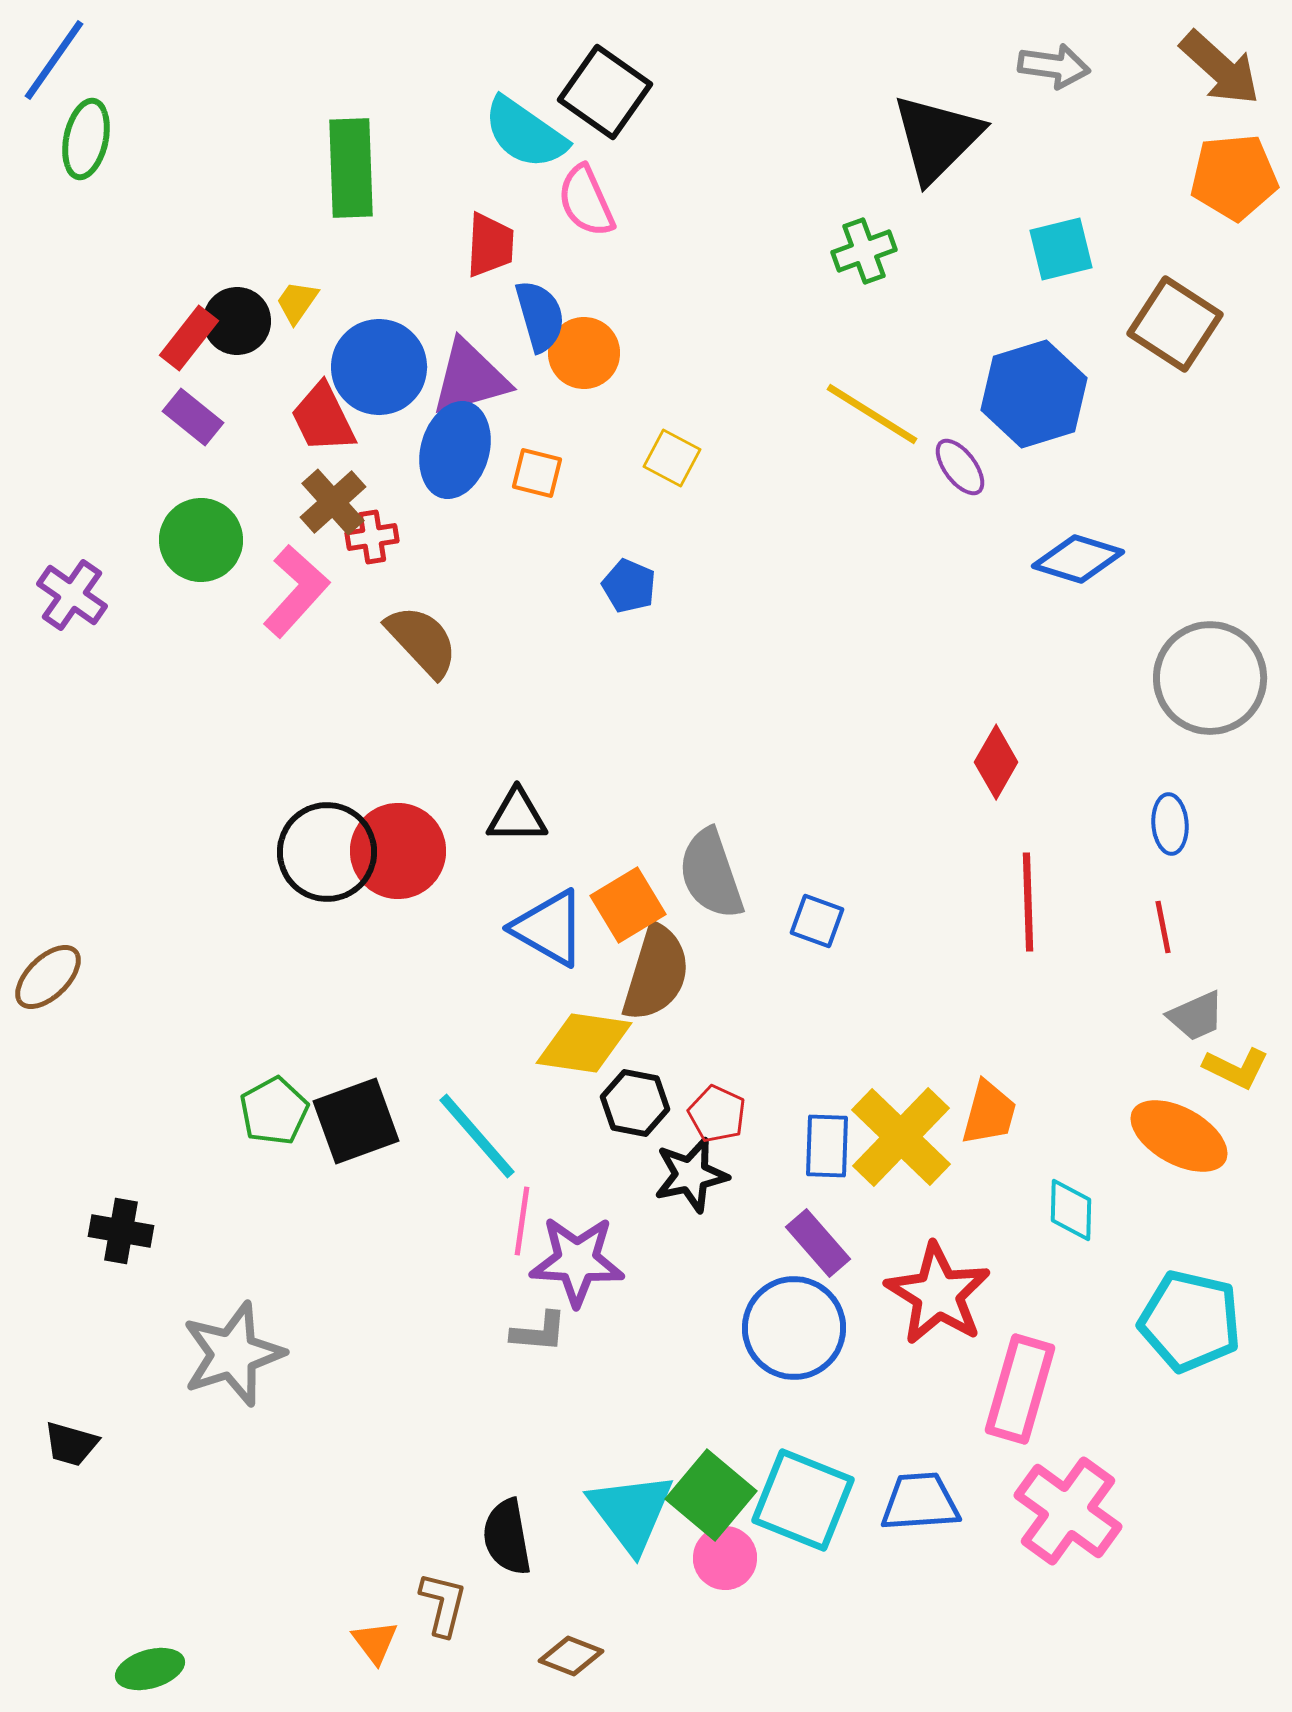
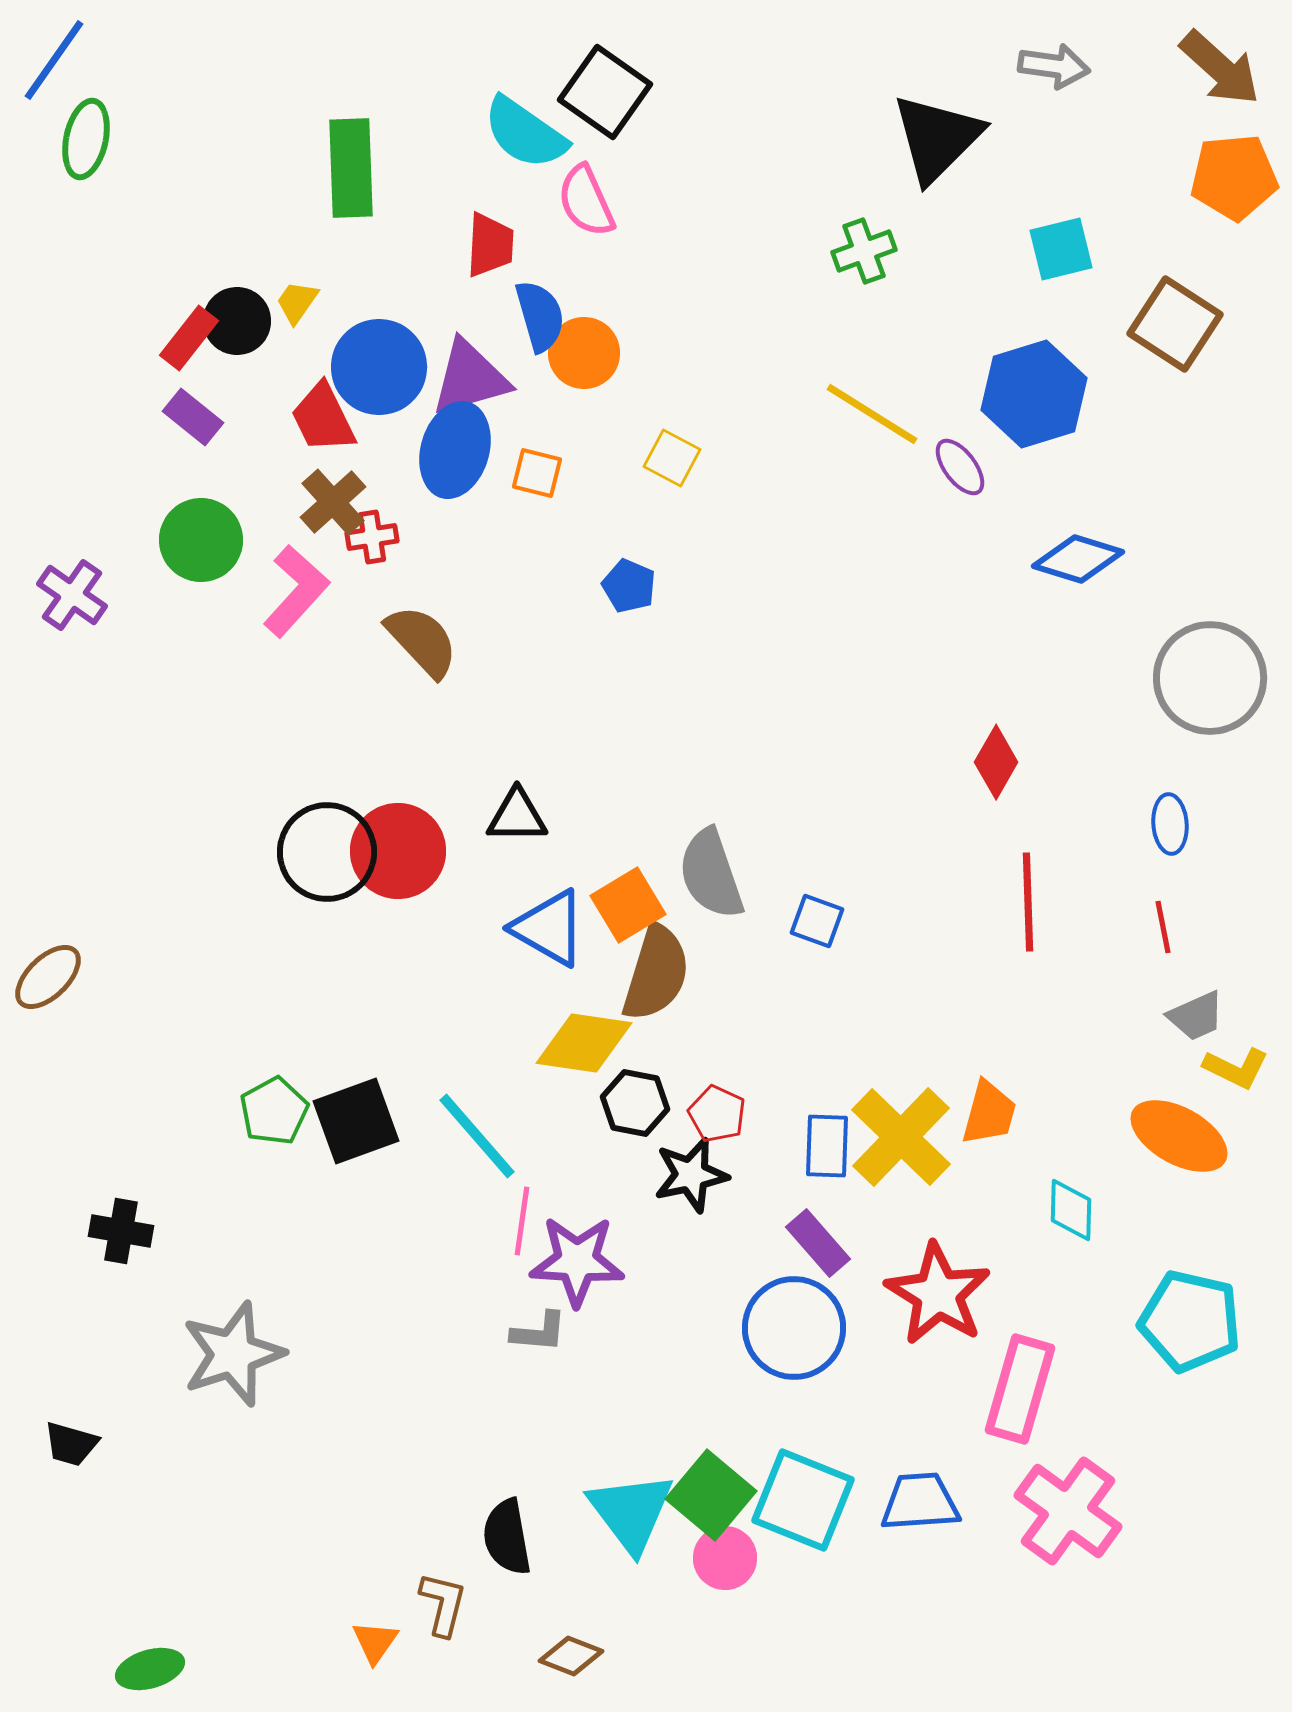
orange triangle at (375, 1642): rotated 12 degrees clockwise
